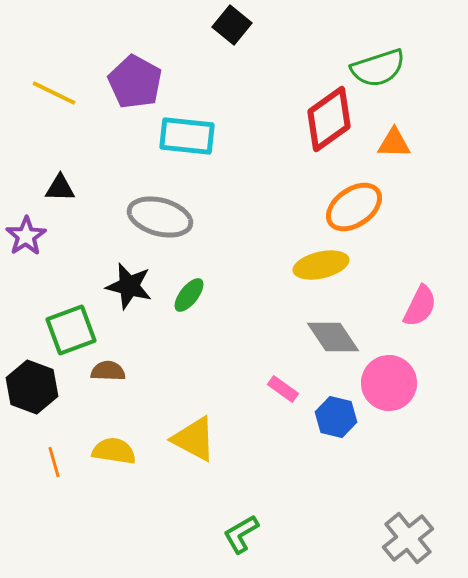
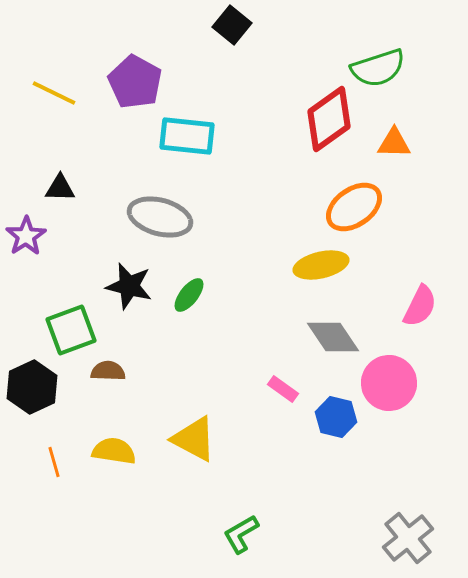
black hexagon: rotated 15 degrees clockwise
